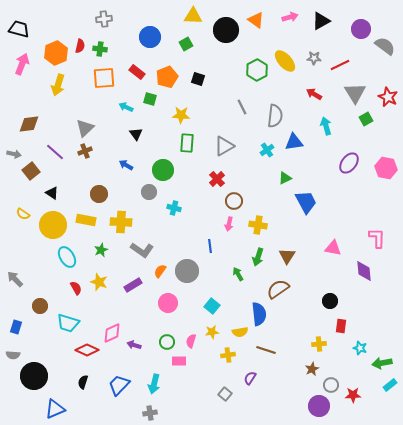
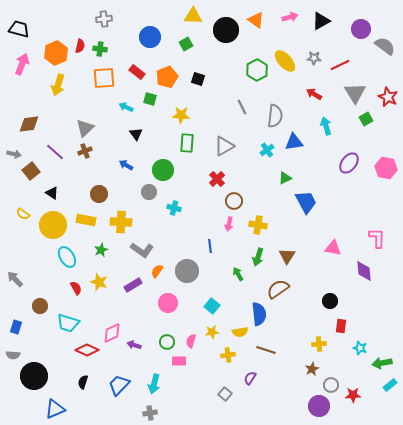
orange semicircle at (160, 271): moved 3 px left
